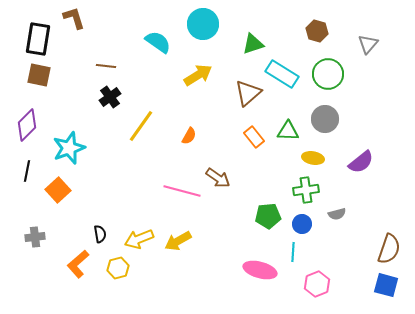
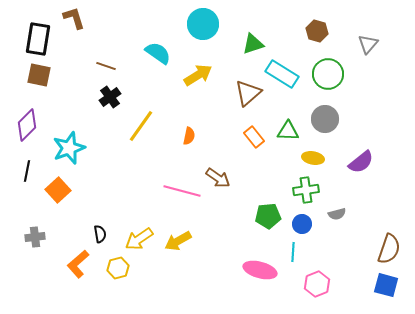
cyan semicircle at (158, 42): moved 11 px down
brown line at (106, 66): rotated 12 degrees clockwise
orange semicircle at (189, 136): rotated 18 degrees counterclockwise
yellow arrow at (139, 239): rotated 12 degrees counterclockwise
